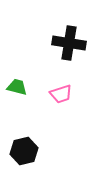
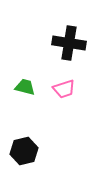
green trapezoid: moved 8 px right
pink trapezoid: moved 3 px right, 5 px up
